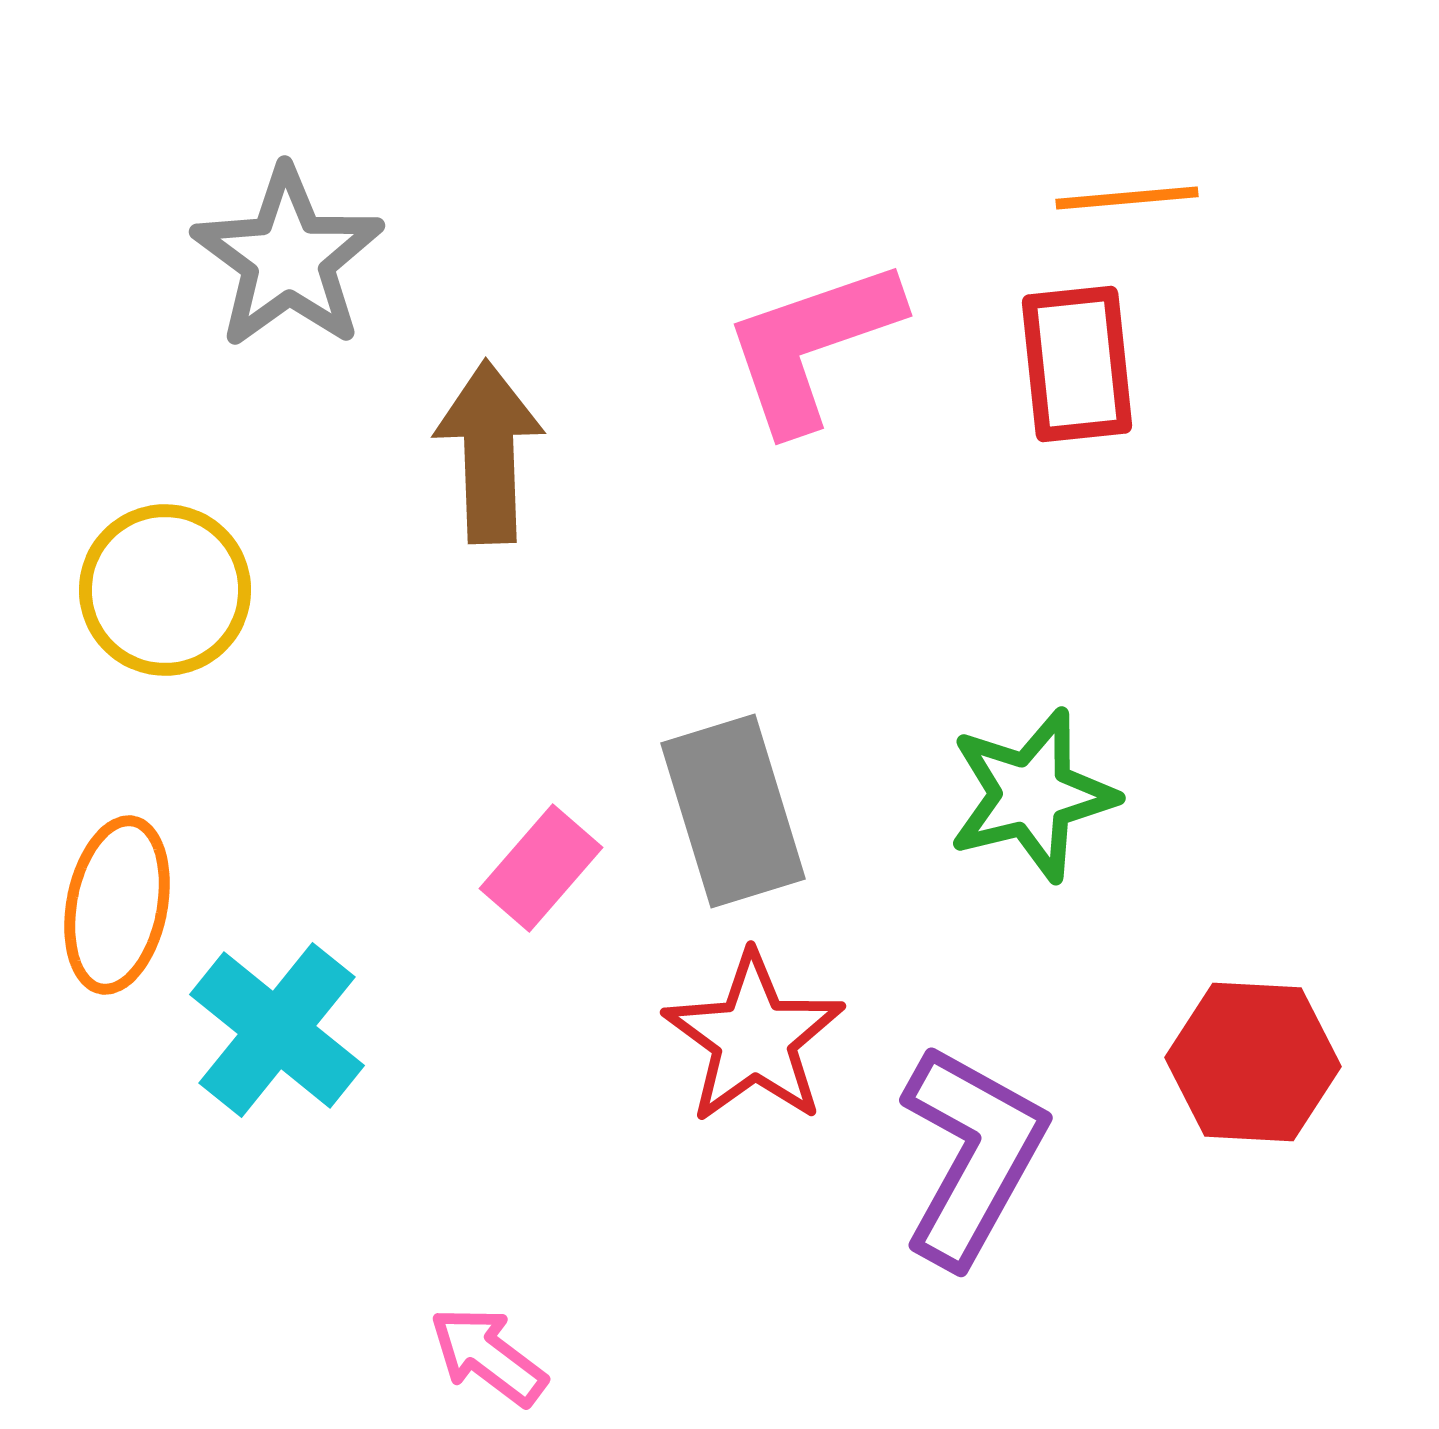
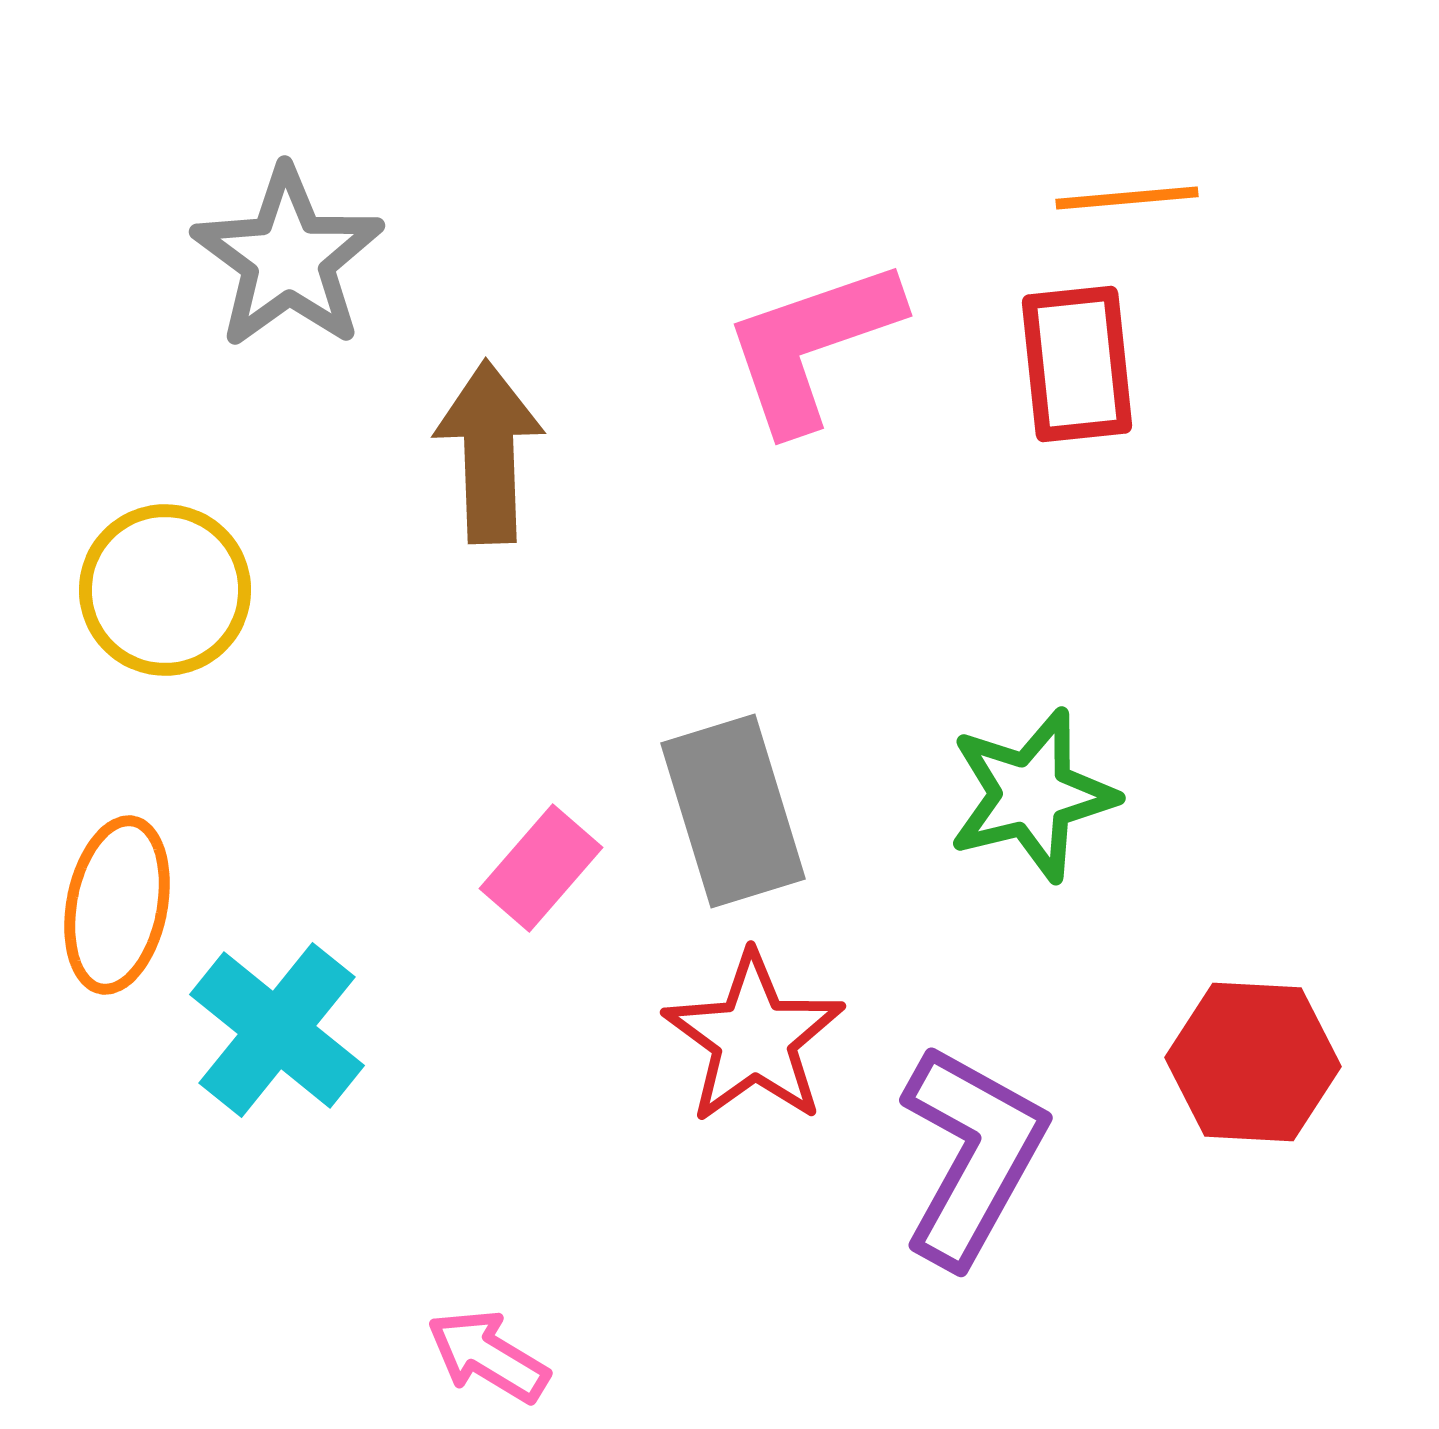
pink arrow: rotated 6 degrees counterclockwise
